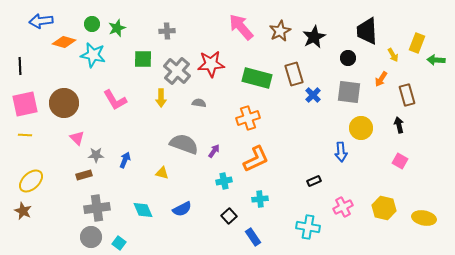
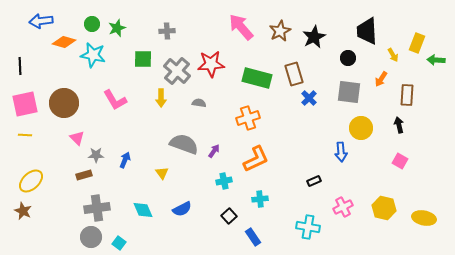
blue cross at (313, 95): moved 4 px left, 3 px down
brown rectangle at (407, 95): rotated 20 degrees clockwise
yellow triangle at (162, 173): rotated 40 degrees clockwise
